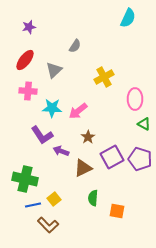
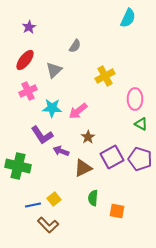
purple star: rotated 16 degrees counterclockwise
yellow cross: moved 1 px right, 1 px up
pink cross: rotated 30 degrees counterclockwise
green triangle: moved 3 px left
green cross: moved 7 px left, 13 px up
